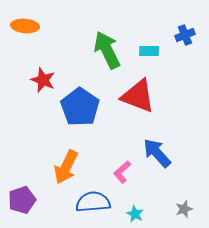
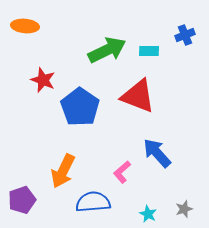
green arrow: rotated 90 degrees clockwise
orange arrow: moved 3 px left, 4 px down
cyan star: moved 13 px right
